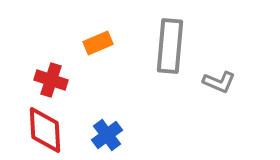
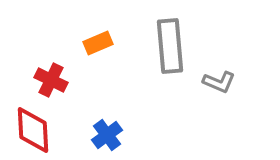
gray rectangle: rotated 10 degrees counterclockwise
red cross: rotated 8 degrees clockwise
red diamond: moved 12 px left
